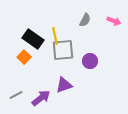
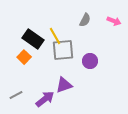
yellow line: rotated 18 degrees counterclockwise
purple arrow: moved 4 px right, 1 px down
